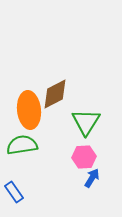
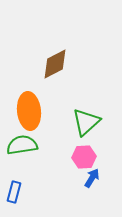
brown diamond: moved 30 px up
orange ellipse: moved 1 px down
green triangle: rotated 16 degrees clockwise
blue rectangle: rotated 50 degrees clockwise
